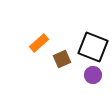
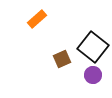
orange rectangle: moved 2 px left, 24 px up
black square: rotated 16 degrees clockwise
